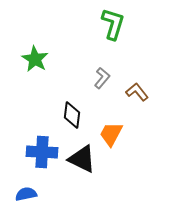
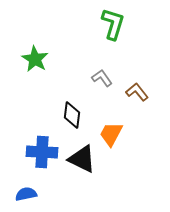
gray L-shape: rotated 75 degrees counterclockwise
